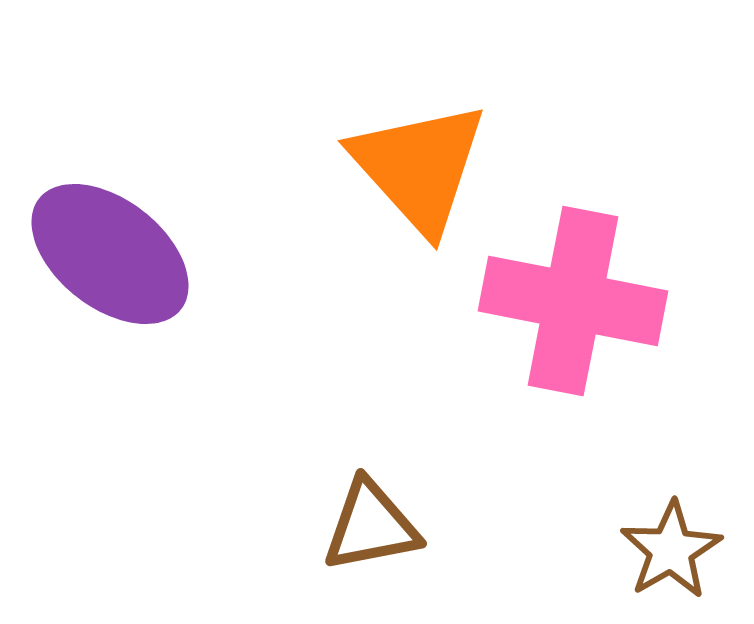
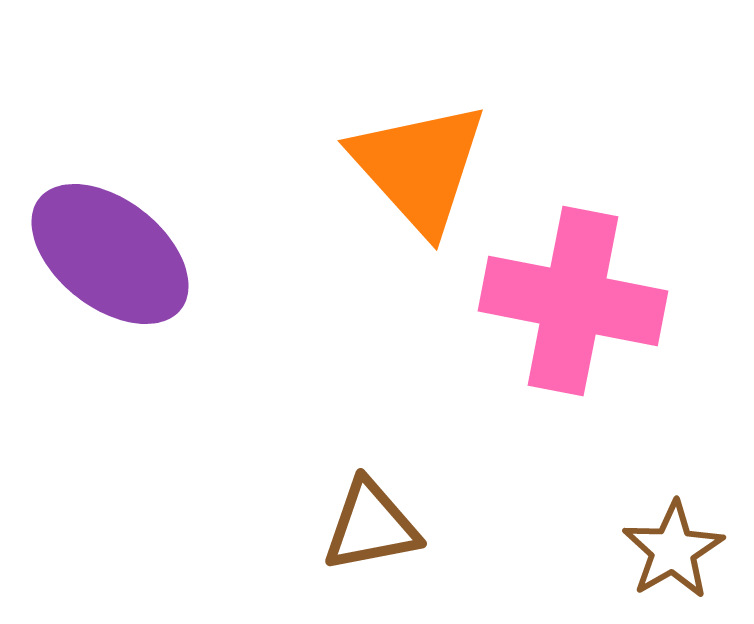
brown star: moved 2 px right
